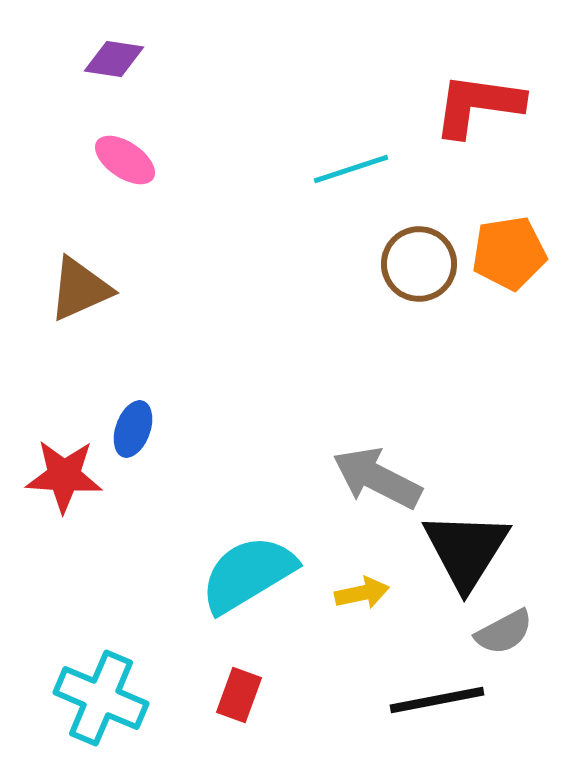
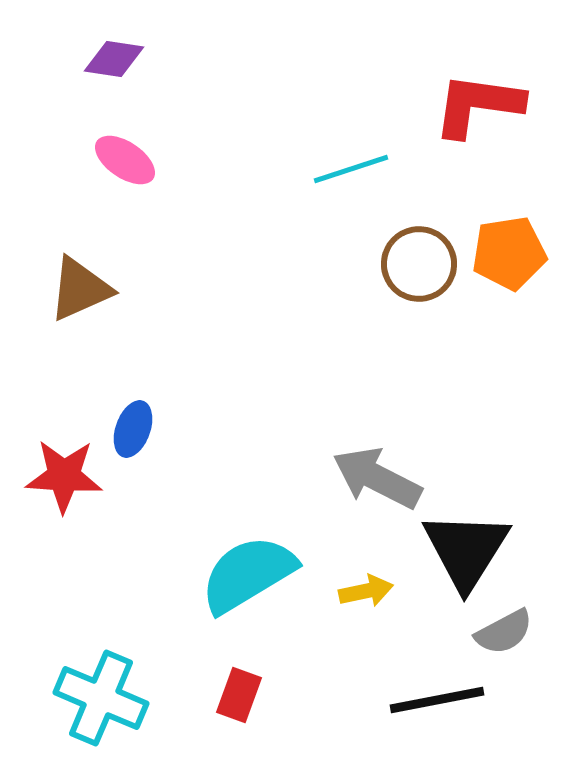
yellow arrow: moved 4 px right, 2 px up
